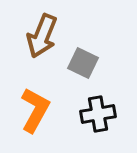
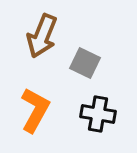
gray square: moved 2 px right
black cross: rotated 20 degrees clockwise
